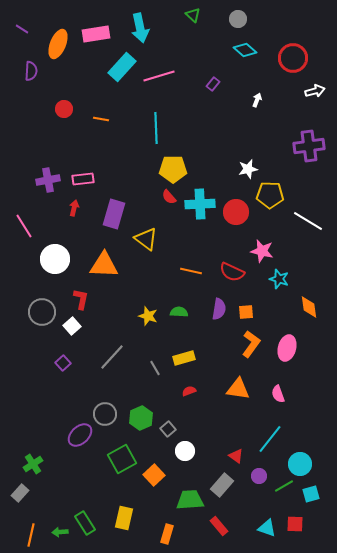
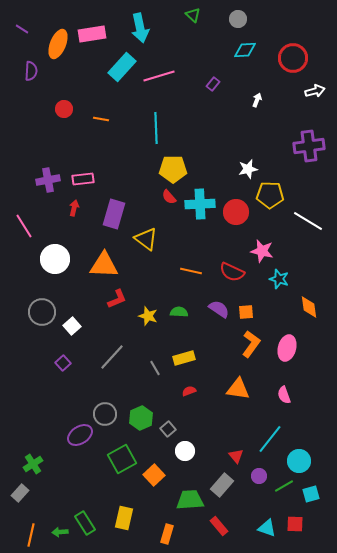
pink rectangle at (96, 34): moved 4 px left
cyan diamond at (245, 50): rotated 45 degrees counterclockwise
red L-shape at (81, 299): moved 36 px right; rotated 55 degrees clockwise
purple semicircle at (219, 309): rotated 65 degrees counterclockwise
pink semicircle at (278, 394): moved 6 px right, 1 px down
purple ellipse at (80, 435): rotated 10 degrees clockwise
red triangle at (236, 456): rotated 14 degrees clockwise
cyan circle at (300, 464): moved 1 px left, 3 px up
